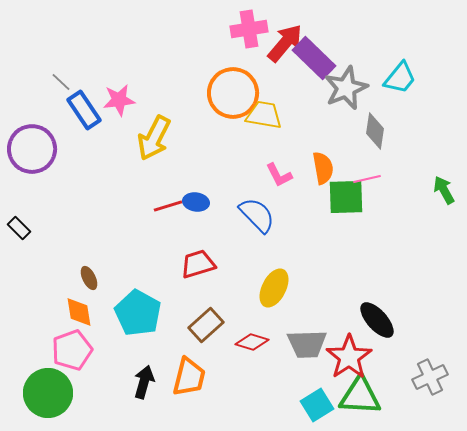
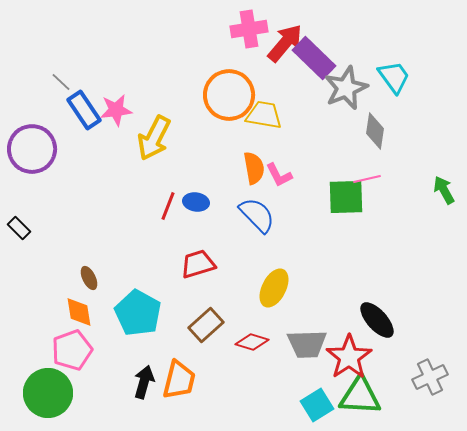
cyan trapezoid: moved 6 px left, 1 px up; rotated 75 degrees counterclockwise
orange circle: moved 4 px left, 2 px down
pink star: moved 3 px left, 10 px down
orange semicircle: moved 69 px left
red line: rotated 52 degrees counterclockwise
orange trapezoid: moved 10 px left, 3 px down
